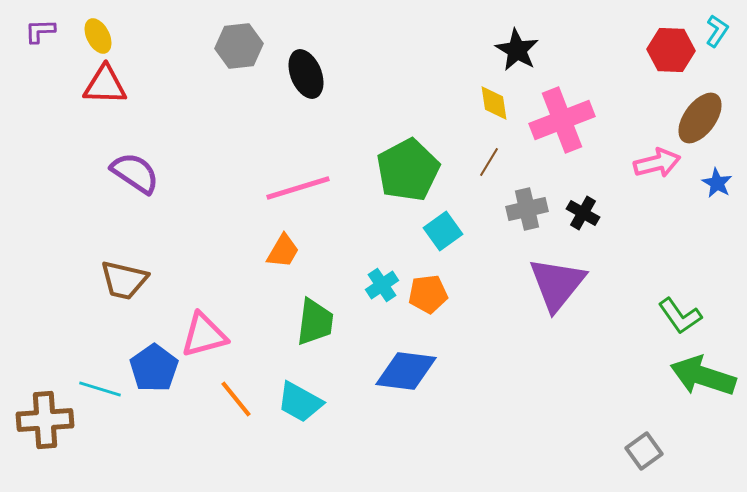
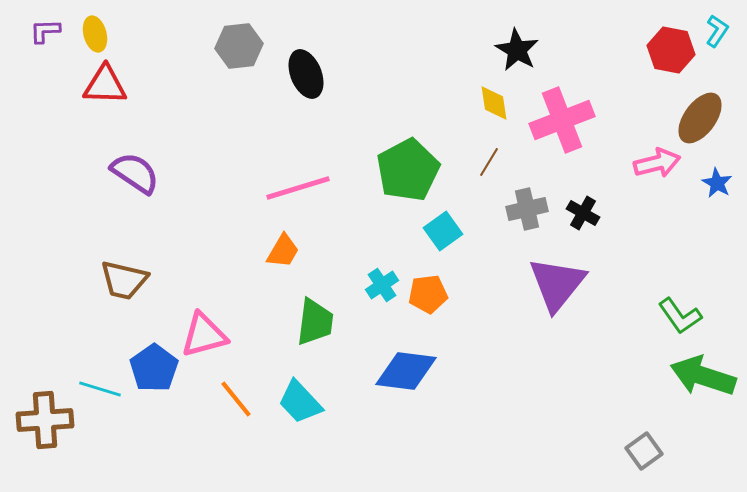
purple L-shape: moved 5 px right
yellow ellipse: moved 3 px left, 2 px up; rotated 12 degrees clockwise
red hexagon: rotated 9 degrees clockwise
cyan trapezoid: rotated 18 degrees clockwise
